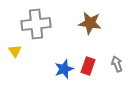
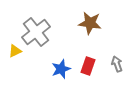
gray cross: moved 8 px down; rotated 32 degrees counterclockwise
yellow triangle: rotated 40 degrees clockwise
blue star: moved 3 px left
